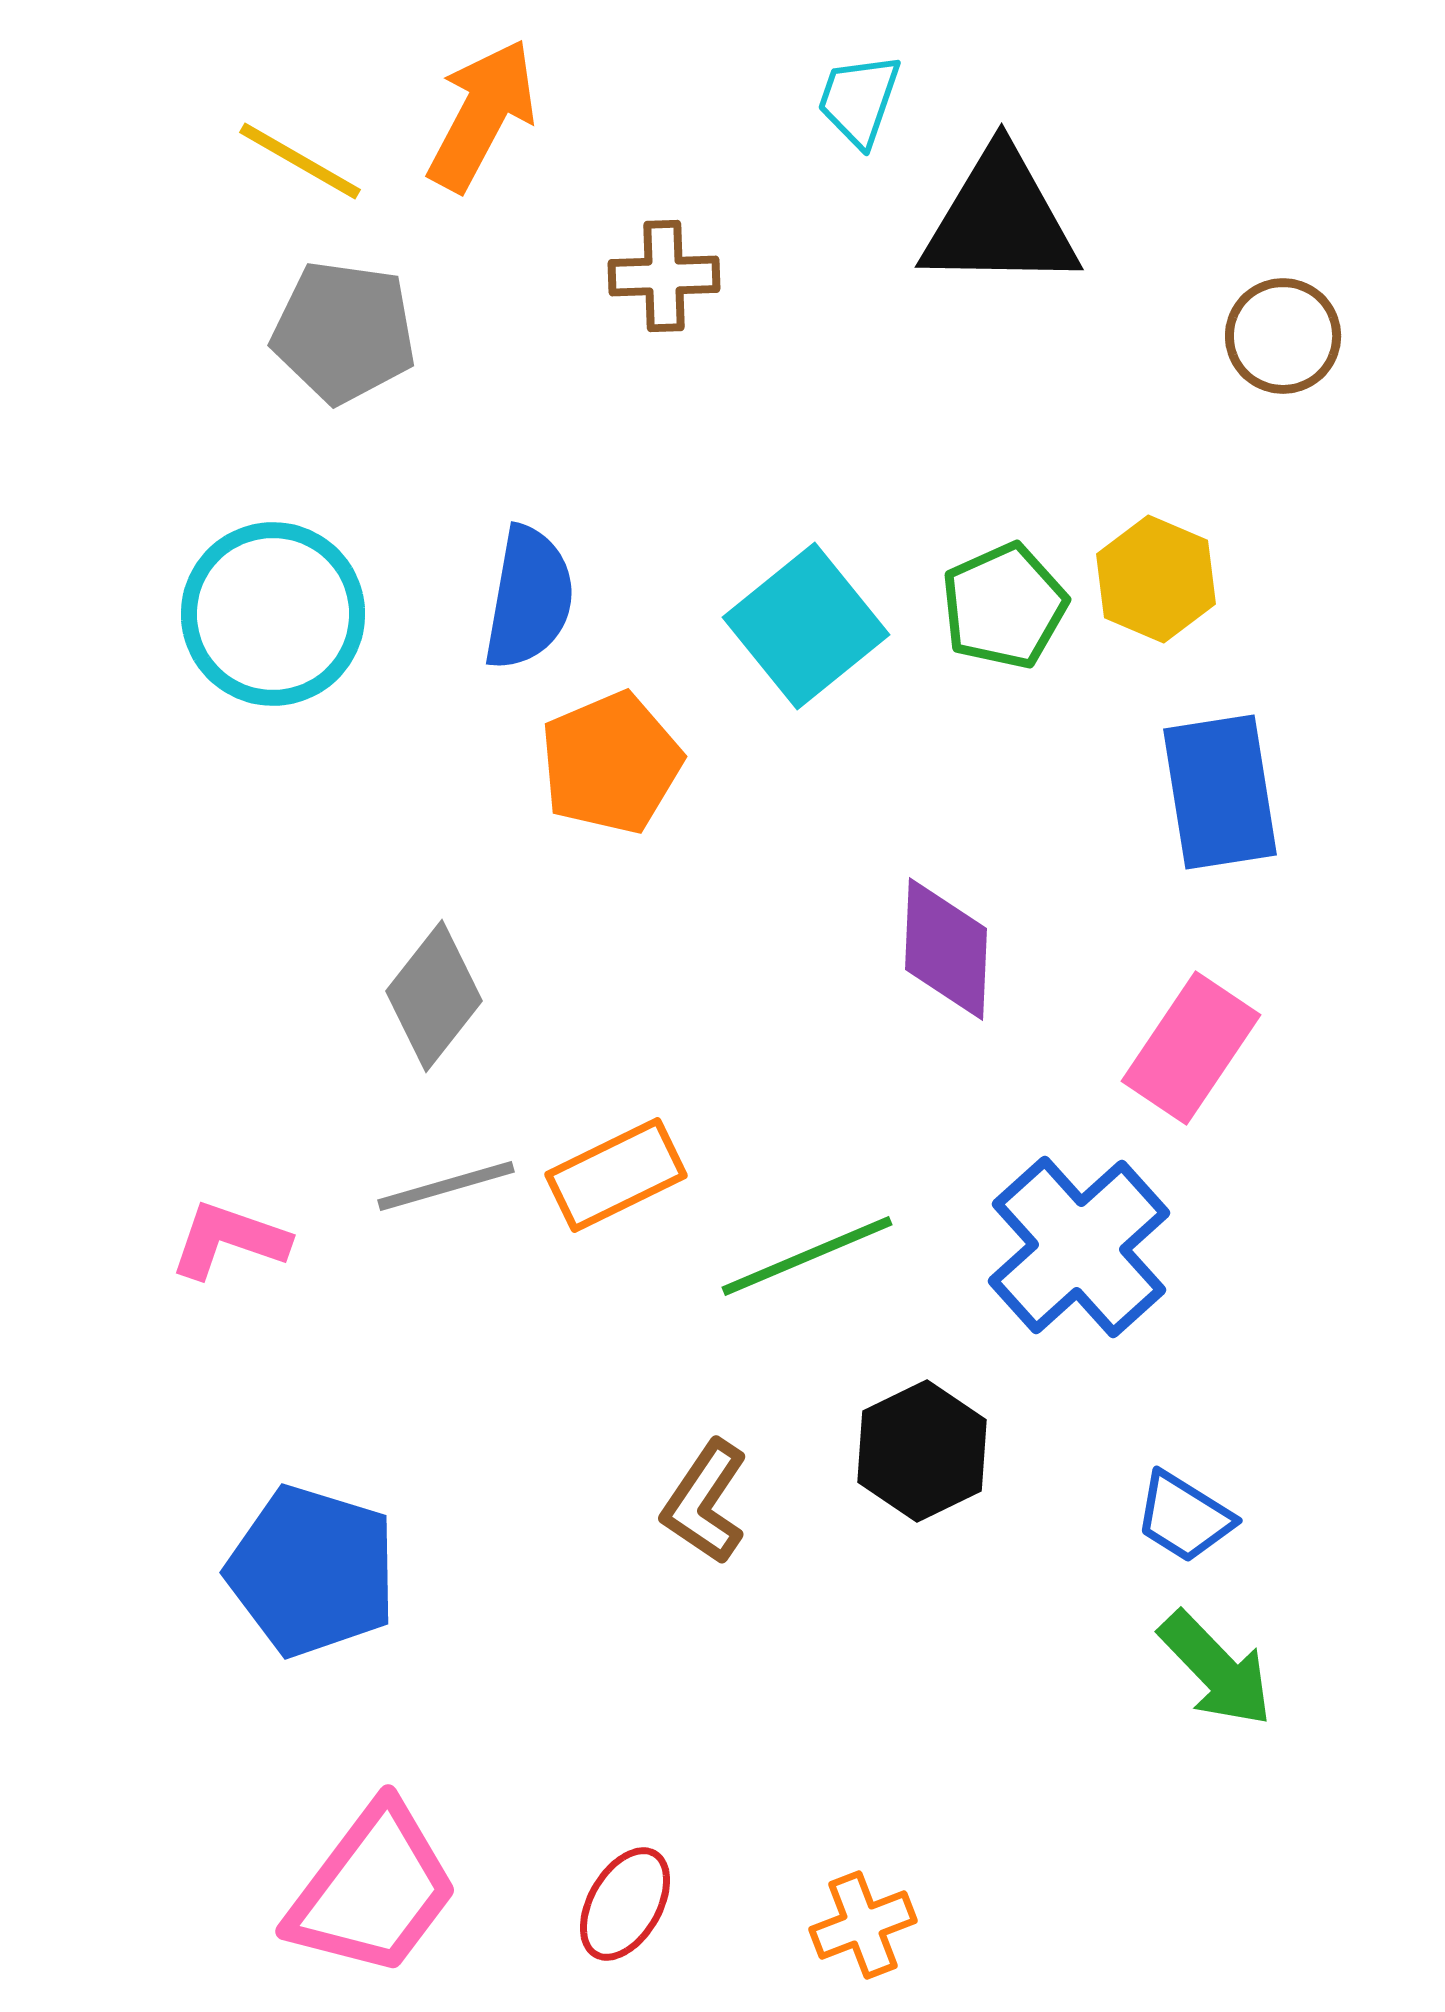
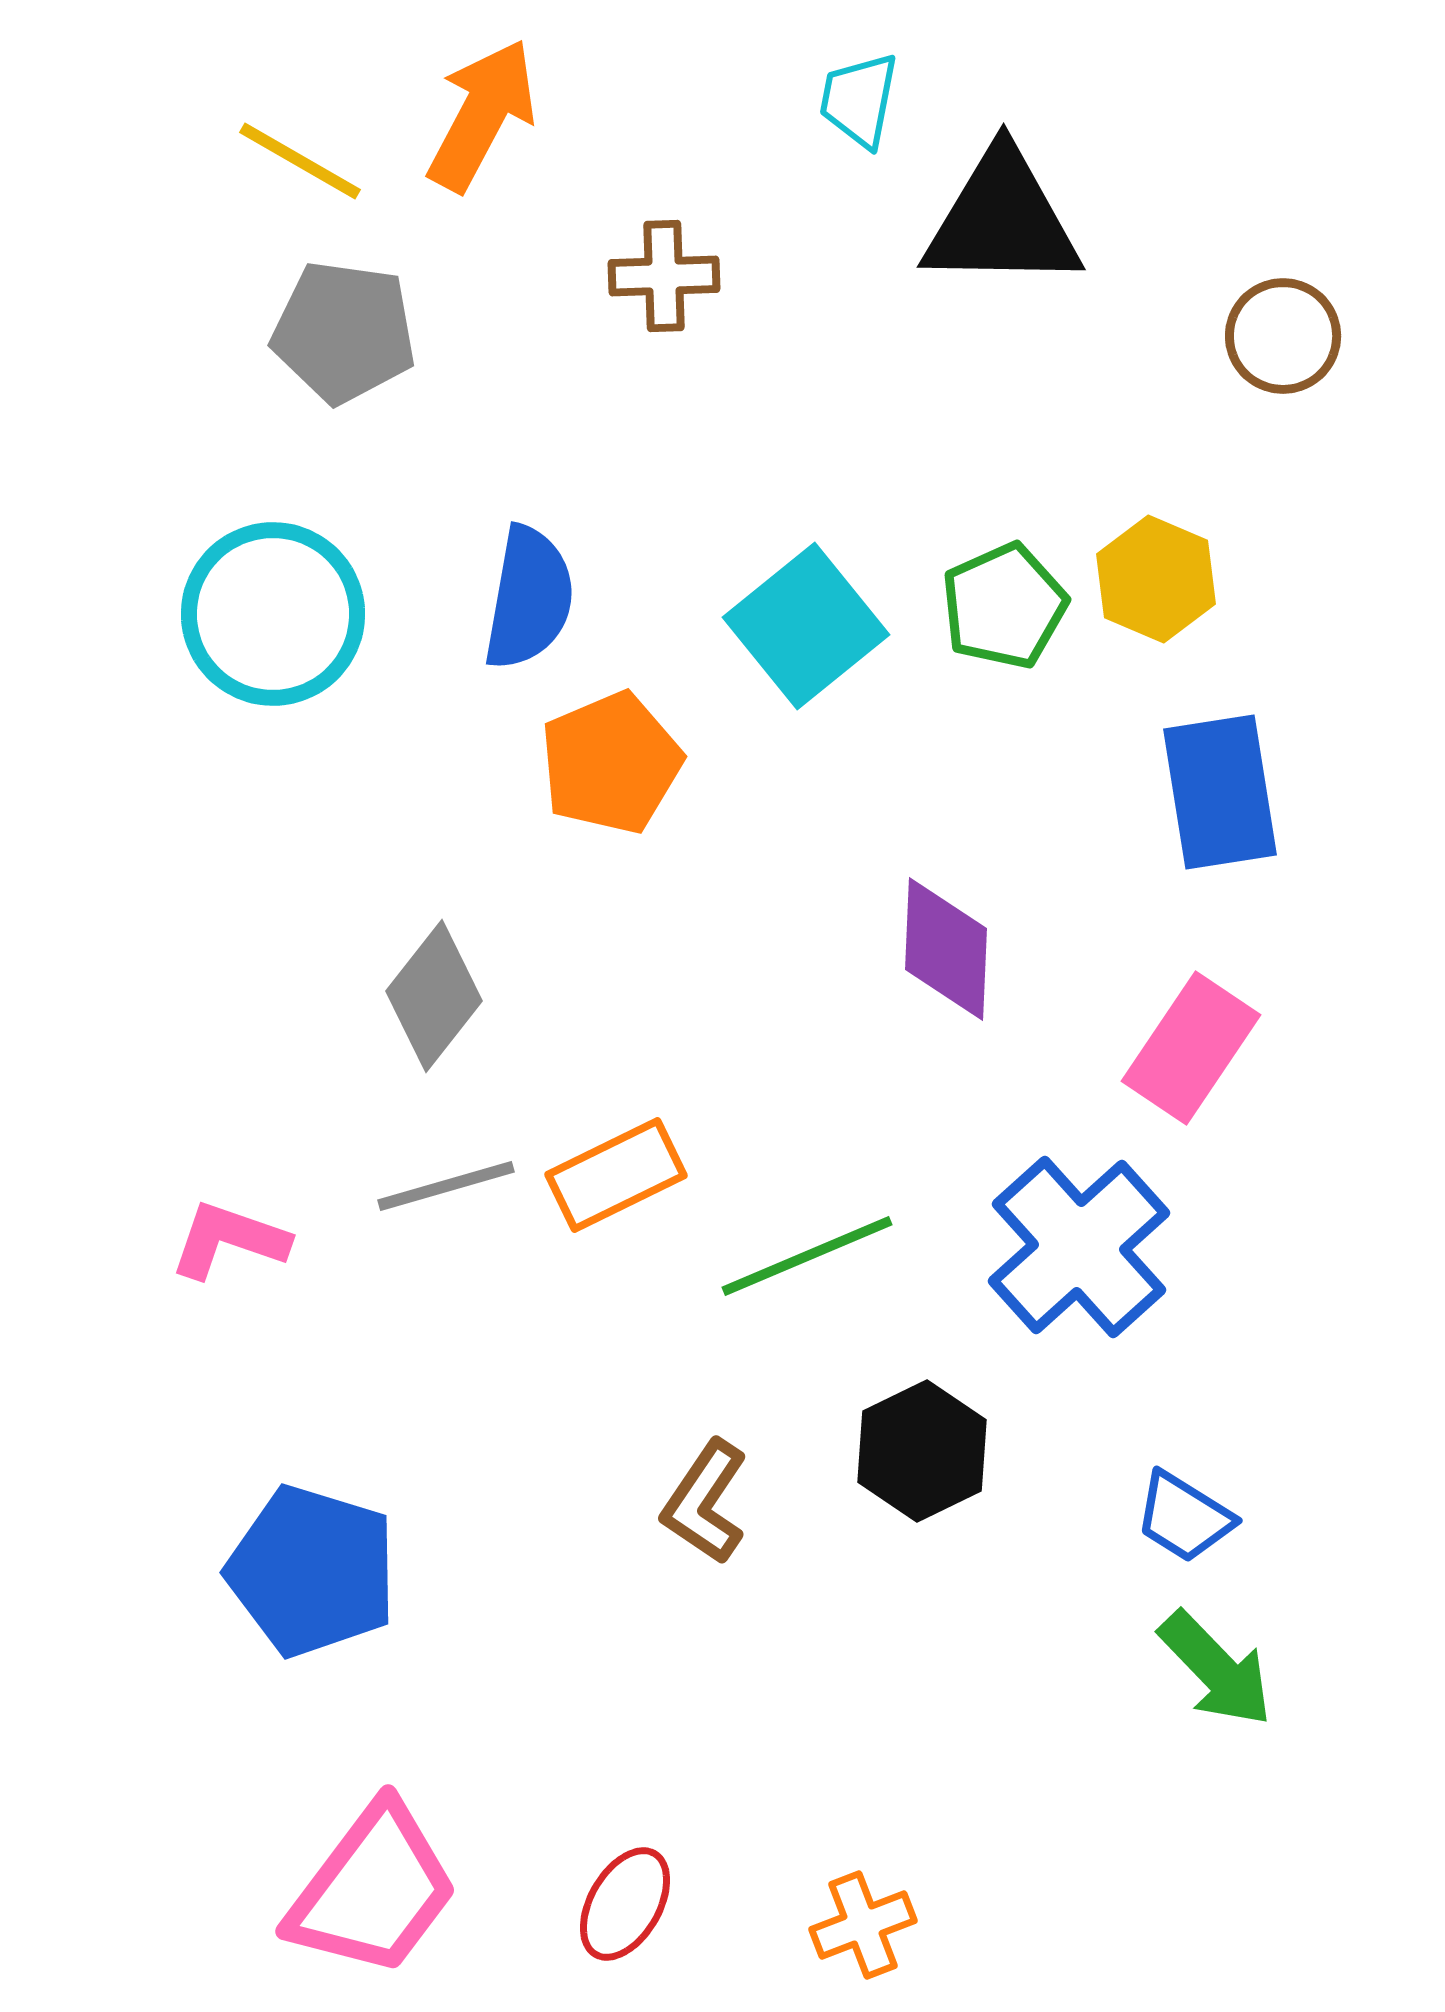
cyan trapezoid: rotated 8 degrees counterclockwise
black triangle: moved 2 px right
